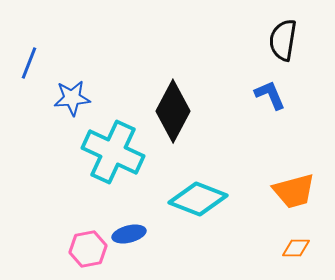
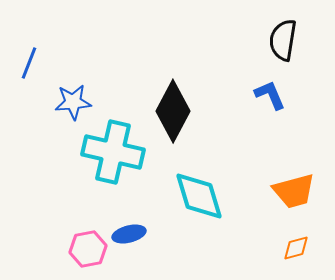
blue star: moved 1 px right, 4 px down
cyan cross: rotated 12 degrees counterclockwise
cyan diamond: moved 1 px right, 3 px up; rotated 52 degrees clockwise
orange diamond: rotated 16 degrees counterclockwise
